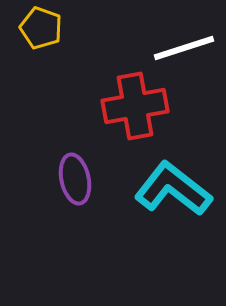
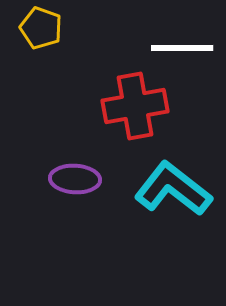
white line: moved 2 px left; rotated 18 degrees clockwise
purple ellipse: rotated 75 degrees counterclockwise
